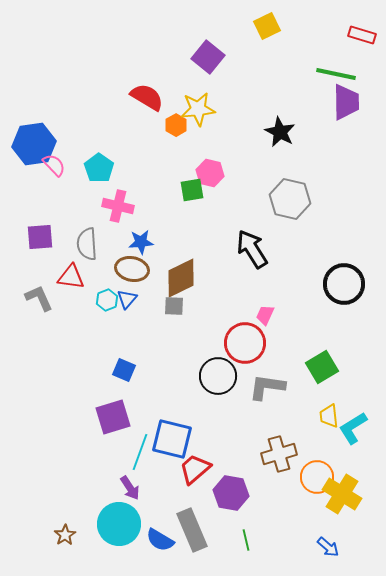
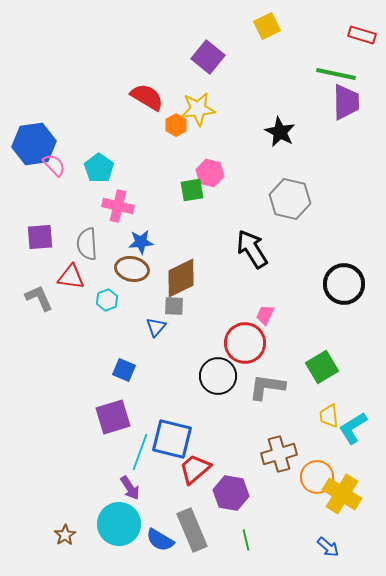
blue triangle at (127, 299): moved 29 px right, 28 px down
